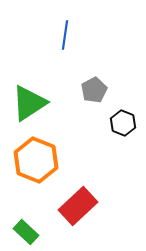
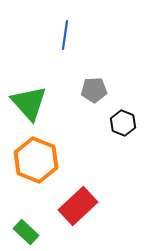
gray pentagon: rotated 25 degrees clockwise
green triangle: rotated 39 degrees counterclockwise
